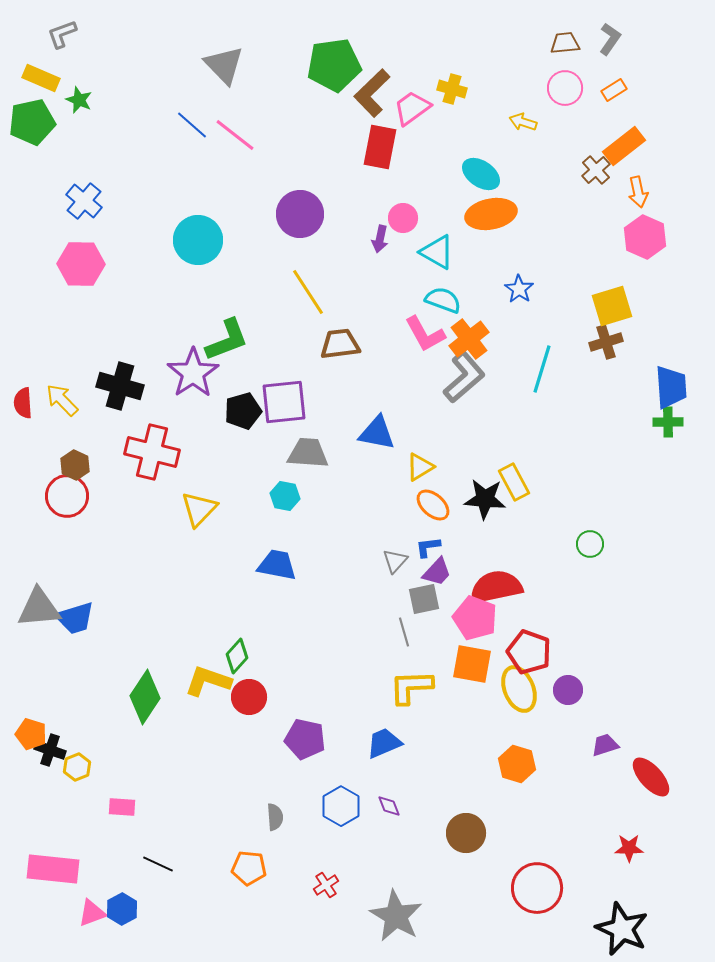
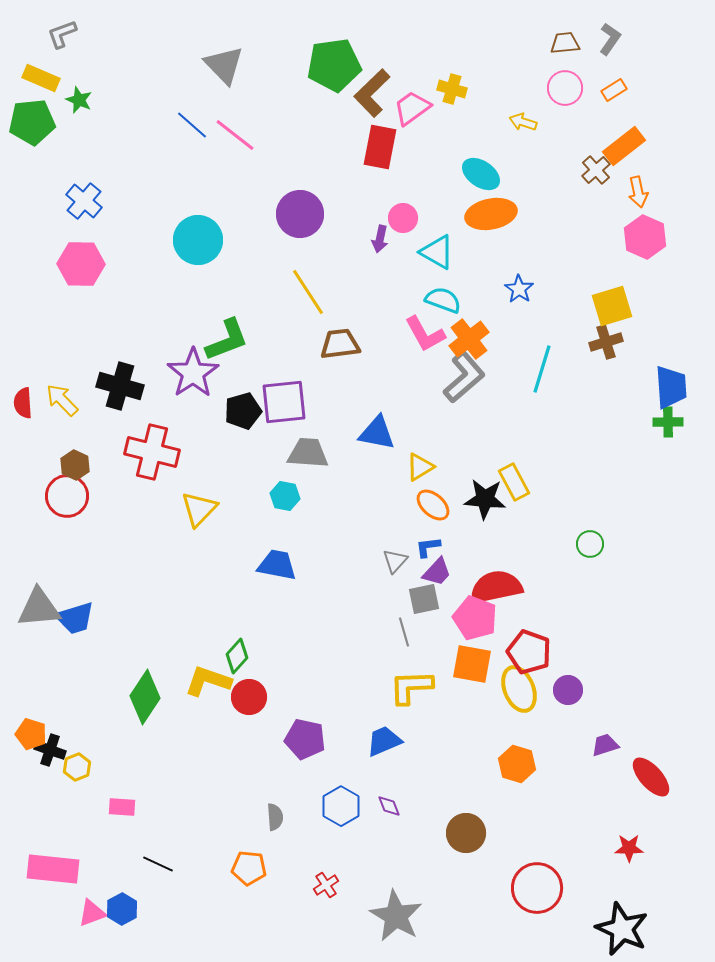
green pentagon at (32, 122): rotated 6 degrees clockwise
blue trapezoid at (384, 743): moved 2 px up
